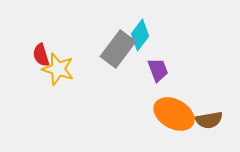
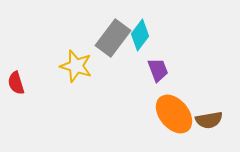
gray rectangle: moved 5 px left, 11 px up
red semicircle: moved 25 px left, 28 px down
yellow star: moved 18 px right, 3 px up
orange ellipse: rotated 21 degrees clockwise
